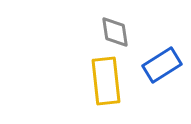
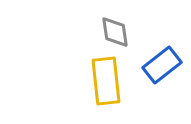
blue rectangle: rotated 6 degrees counterclockwise
